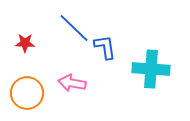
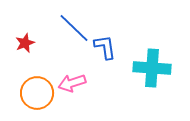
red star: rotated 24 degrees counterclockwise
cyan cross: moved 1 px right, 1 px up
pink arrow: rotated 28 degrees counterclockwise
orange circle: moved 10 px right
